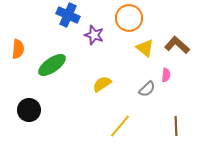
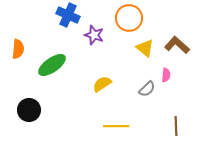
yellow line: moved 4 px left; rotated 50 degrees clockwise
